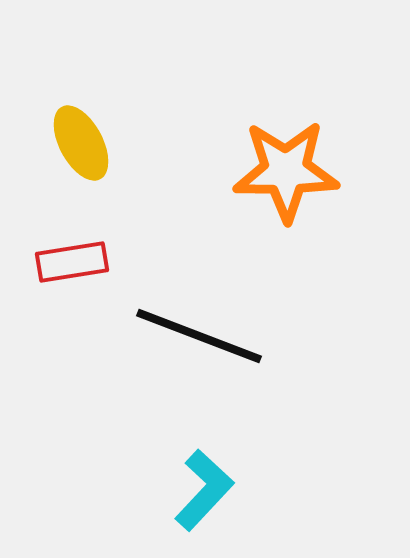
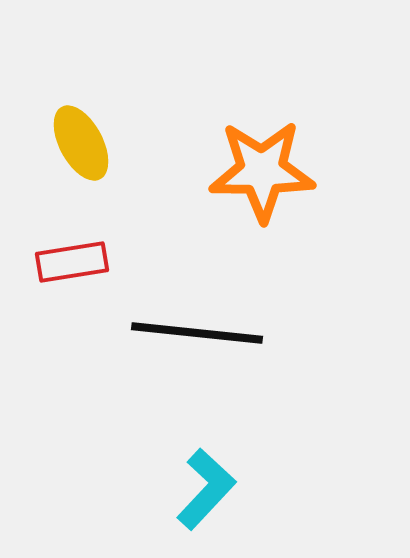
orange star: moved 24 px left
black line: moved 2 px left, 3 px up; rotated 15 degrees counterclockwise
cyan L-shape: moved 2 px right, 1 px up
